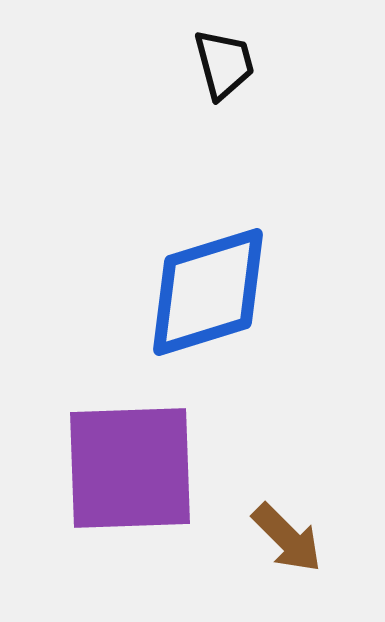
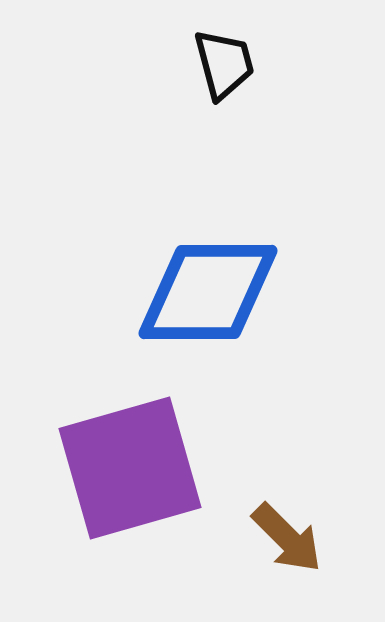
blue diamond: rotated 17 degrees clockwise
purple square: rotated 14 degrees counterclockwise
